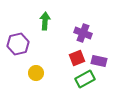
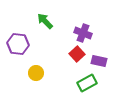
green arrow: rotated 48 degrees counterclockwise
purple hexagon: rotated 20 degrees clockwise
red square: moved 4 px up; rotated 21 degrees counterclockwise
green rectangle: moved 2 px right, 4 px down
